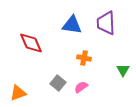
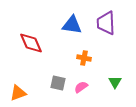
green triangle: moved 8 px left, 12 px down
gray square: rotated 28 degrees counterclockwise
